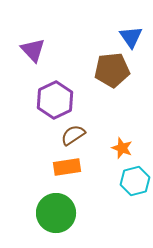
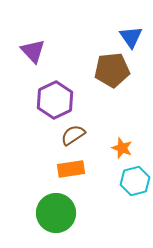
purple triangle: moved 1 px down
orange rectangle: moved 4 px right, 2 px down
